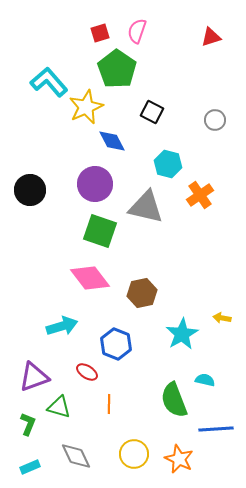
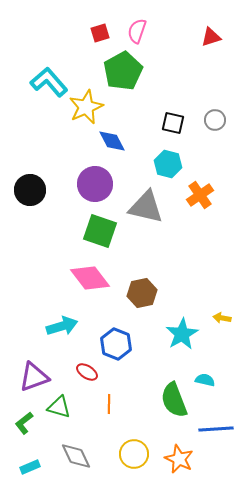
green pentagon: moved 6 px right, 2 px down; rotated 9 degrees clockwise
black square: moved 21 px right, 11 px down; rotated 15 degrees counterclockwise
green L-shape: moved 4 px left, 1 px up; rotated 150 degrees counterclockwise
